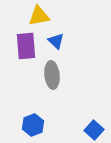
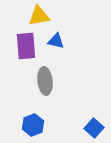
blue triangle: rotated 30 degrees counterclockwise
gray ellipse: moved 7 px left, 6 px down
blue square: moved 2 px up
